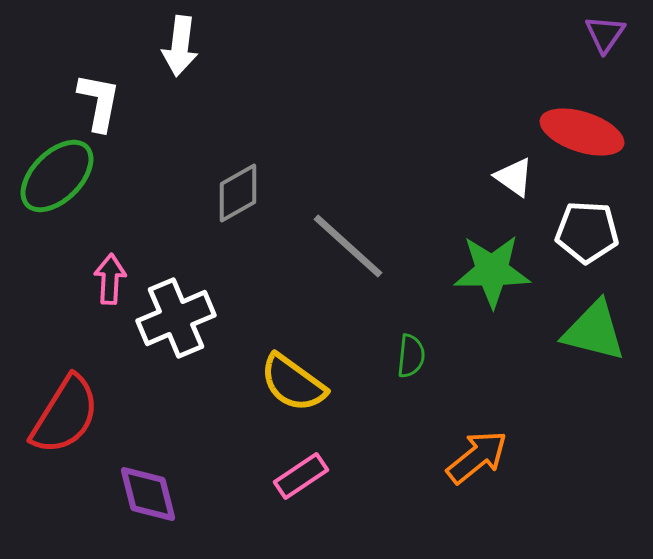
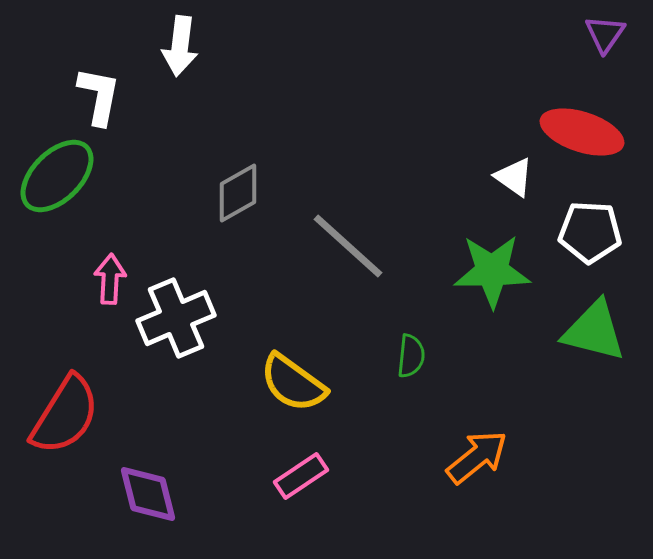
white L-shape: moved 6 px up
white pentagon: moved 3 px right
